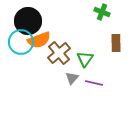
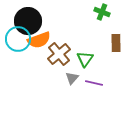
cyan circle: moved 3 px left, 3 px up
brown cross: moved 1 px down
